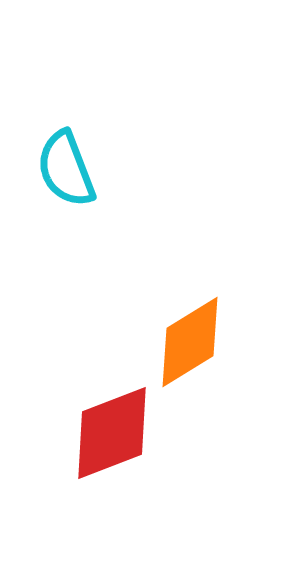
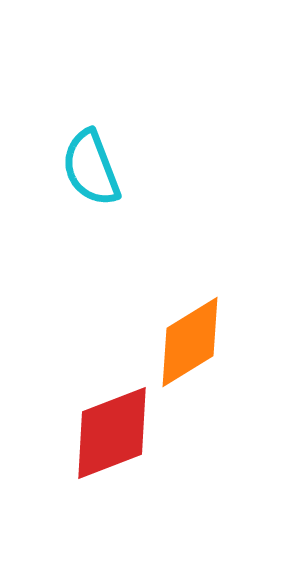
cyan semicircle: moved 25 px right, 1 px up
